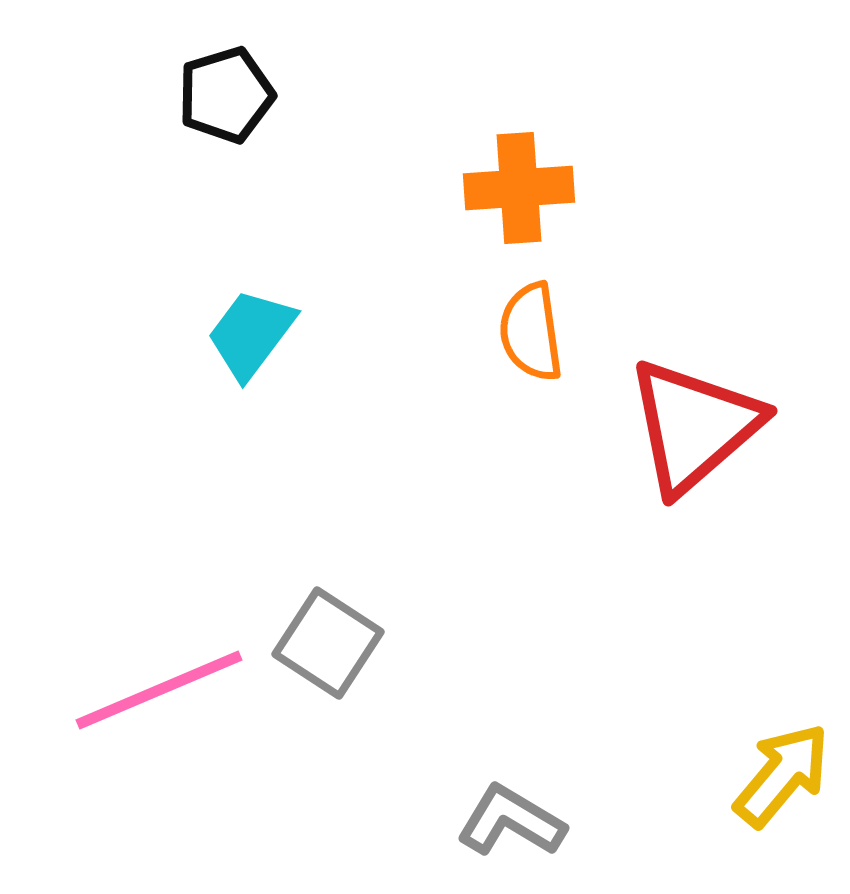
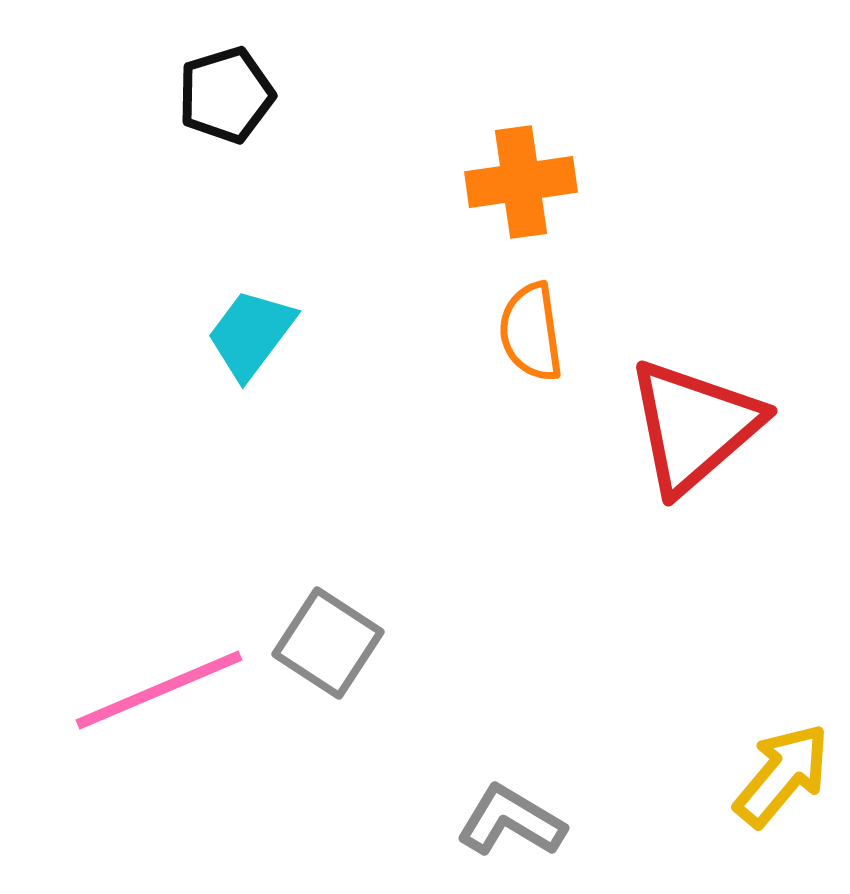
orange cross: moved 2 px right, 6 px up; rotated 4 degrees counterclockwise
